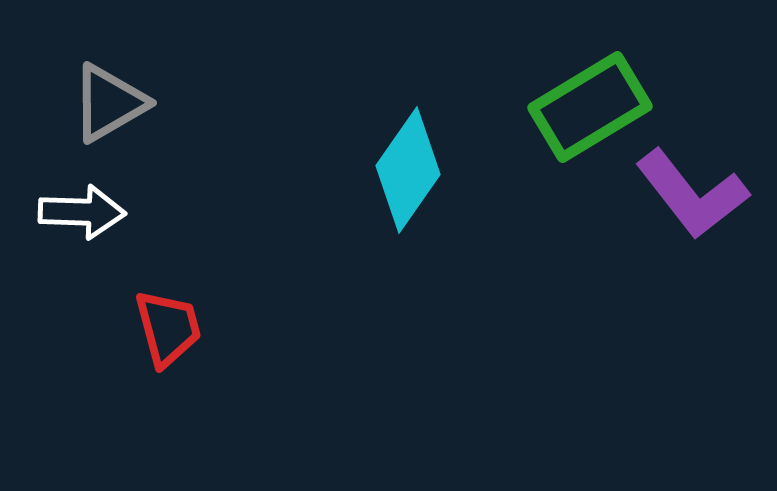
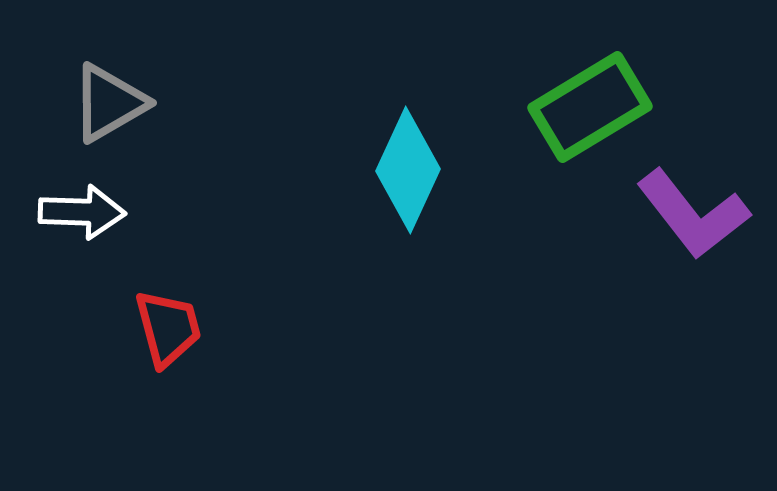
cyan diamond: rotated 10 degrees counterclockwise
purple L-shape: moved 1 px right, 20 px down
